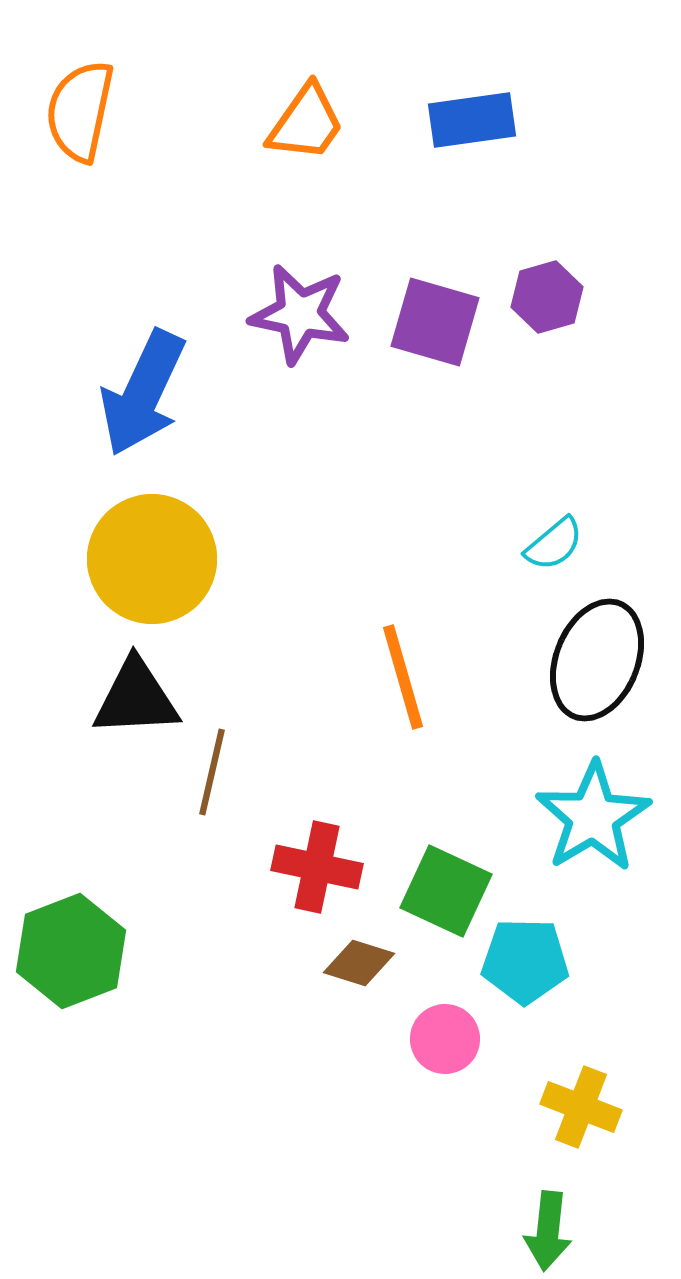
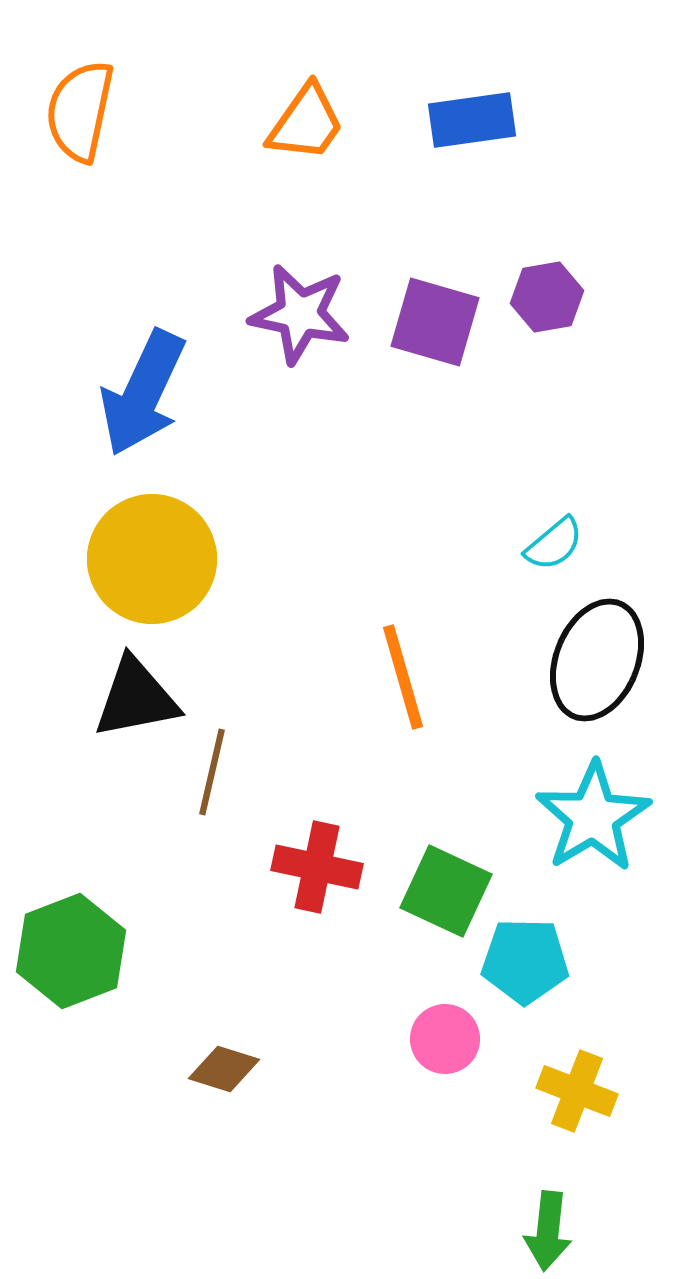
purple hexagon: rotated 6 degrees clockwise
black triangle: rotated 8 degrees counterclockwise
brown diamond: moved 135 px left, 106 px down
yellow cross: moved 4 px left, 16 px up
